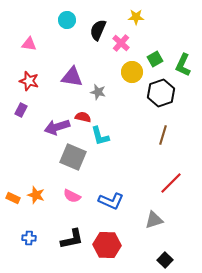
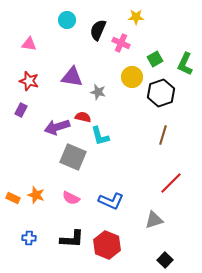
pink cross: rotated 18 degrees counterclockwise
green L-shape: moved 2 px right, 1 px up
yellow circle: moved 5 px down
pink semicircle: moved 1 px left, 2 px down
black L-shape: rotated 15 degrees clockwise
red hexagon: rotated 20 degrees clockwise
